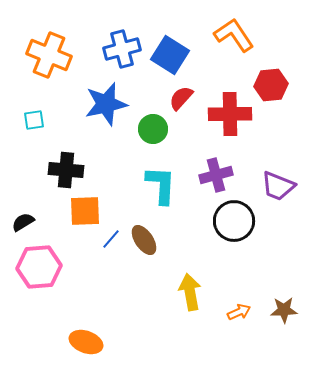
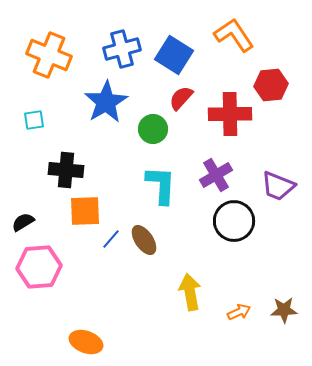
blue square: moved 4 px right
blue star: moved 2 px up; rotated 18 degrees counterclockwise
purple cross: rotated 16 degrees counterclockwise
